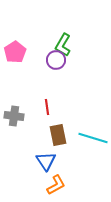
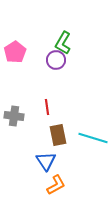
green L-shape: moved 2 px up
